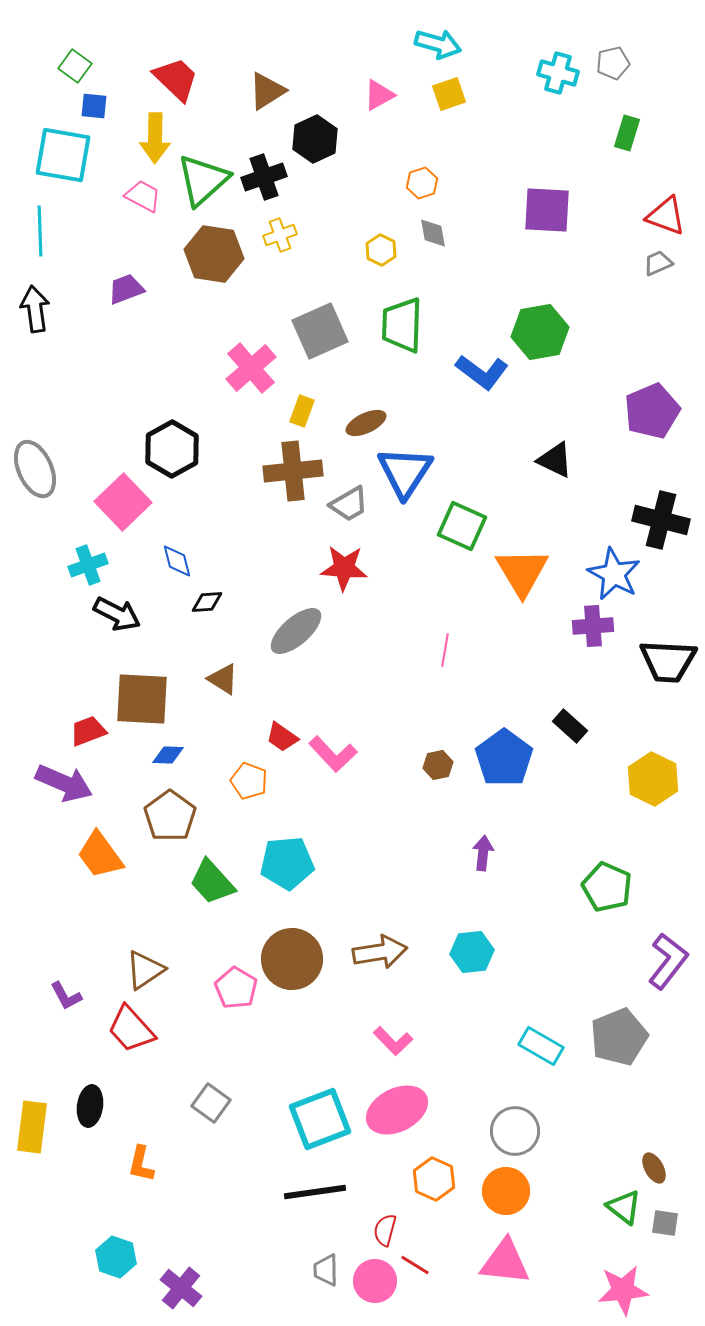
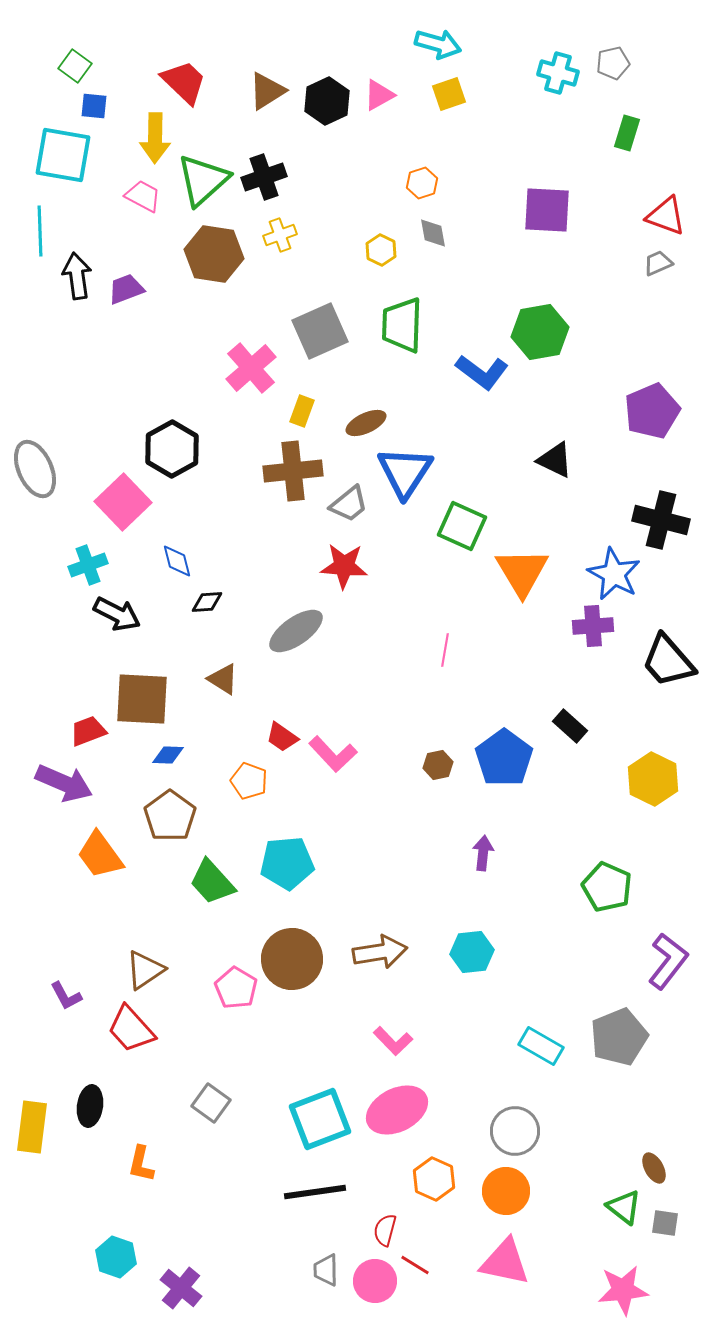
red trapezoid at (176, 79): moved 8 px right, 3 px down
black hexagon at (315, 139): moved 12 px right, 38 px up
black arrow at (35, 309): moved 42 px right, 33 px up
gray trapezoid at (349, 504): rotated 9 degrees counterclockwise
red star at (344, 568): moved 2 px up
gray ellipse at (296, 631): rotated 6 degrees clockwise
black trapezoid at (668, 661): rotated 46 degrees clockwise
pink triangle at (505, 1262): rotated 6 degrees clockwise
